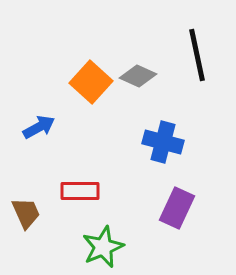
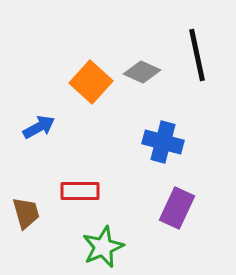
gray diamond: moved 4 px right, 4 px up
brown trapezoid: rotated 8 degrees clockwise
